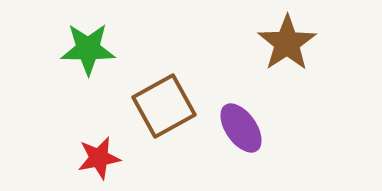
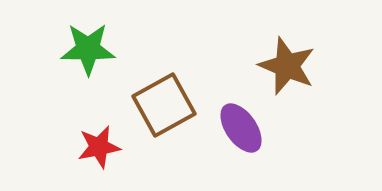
brown star: moved 23 px down; rotated 16 degrees counterclockwise
brown square: moved 1 px up
red star: moved 11 px up
